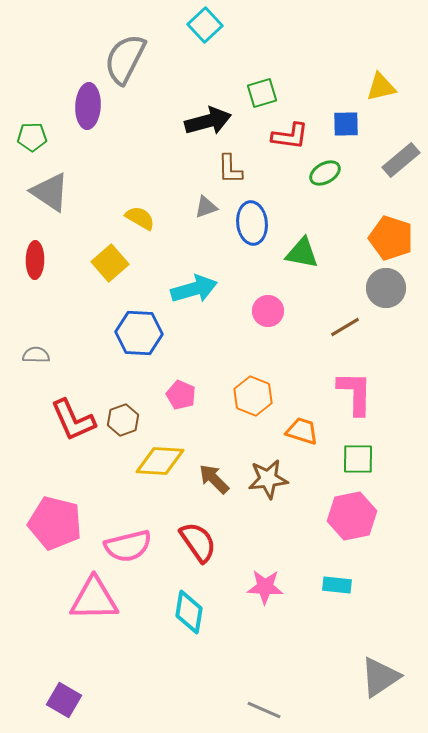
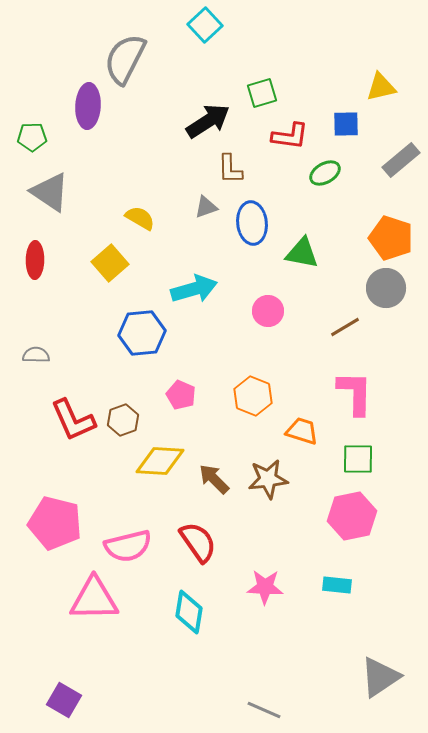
black arrow at (208, 121): rotated 18 degrees counterclockwise
blue hexagon at (139, 333): moved 3 px right; rotated 9 degrees counterclockwise
